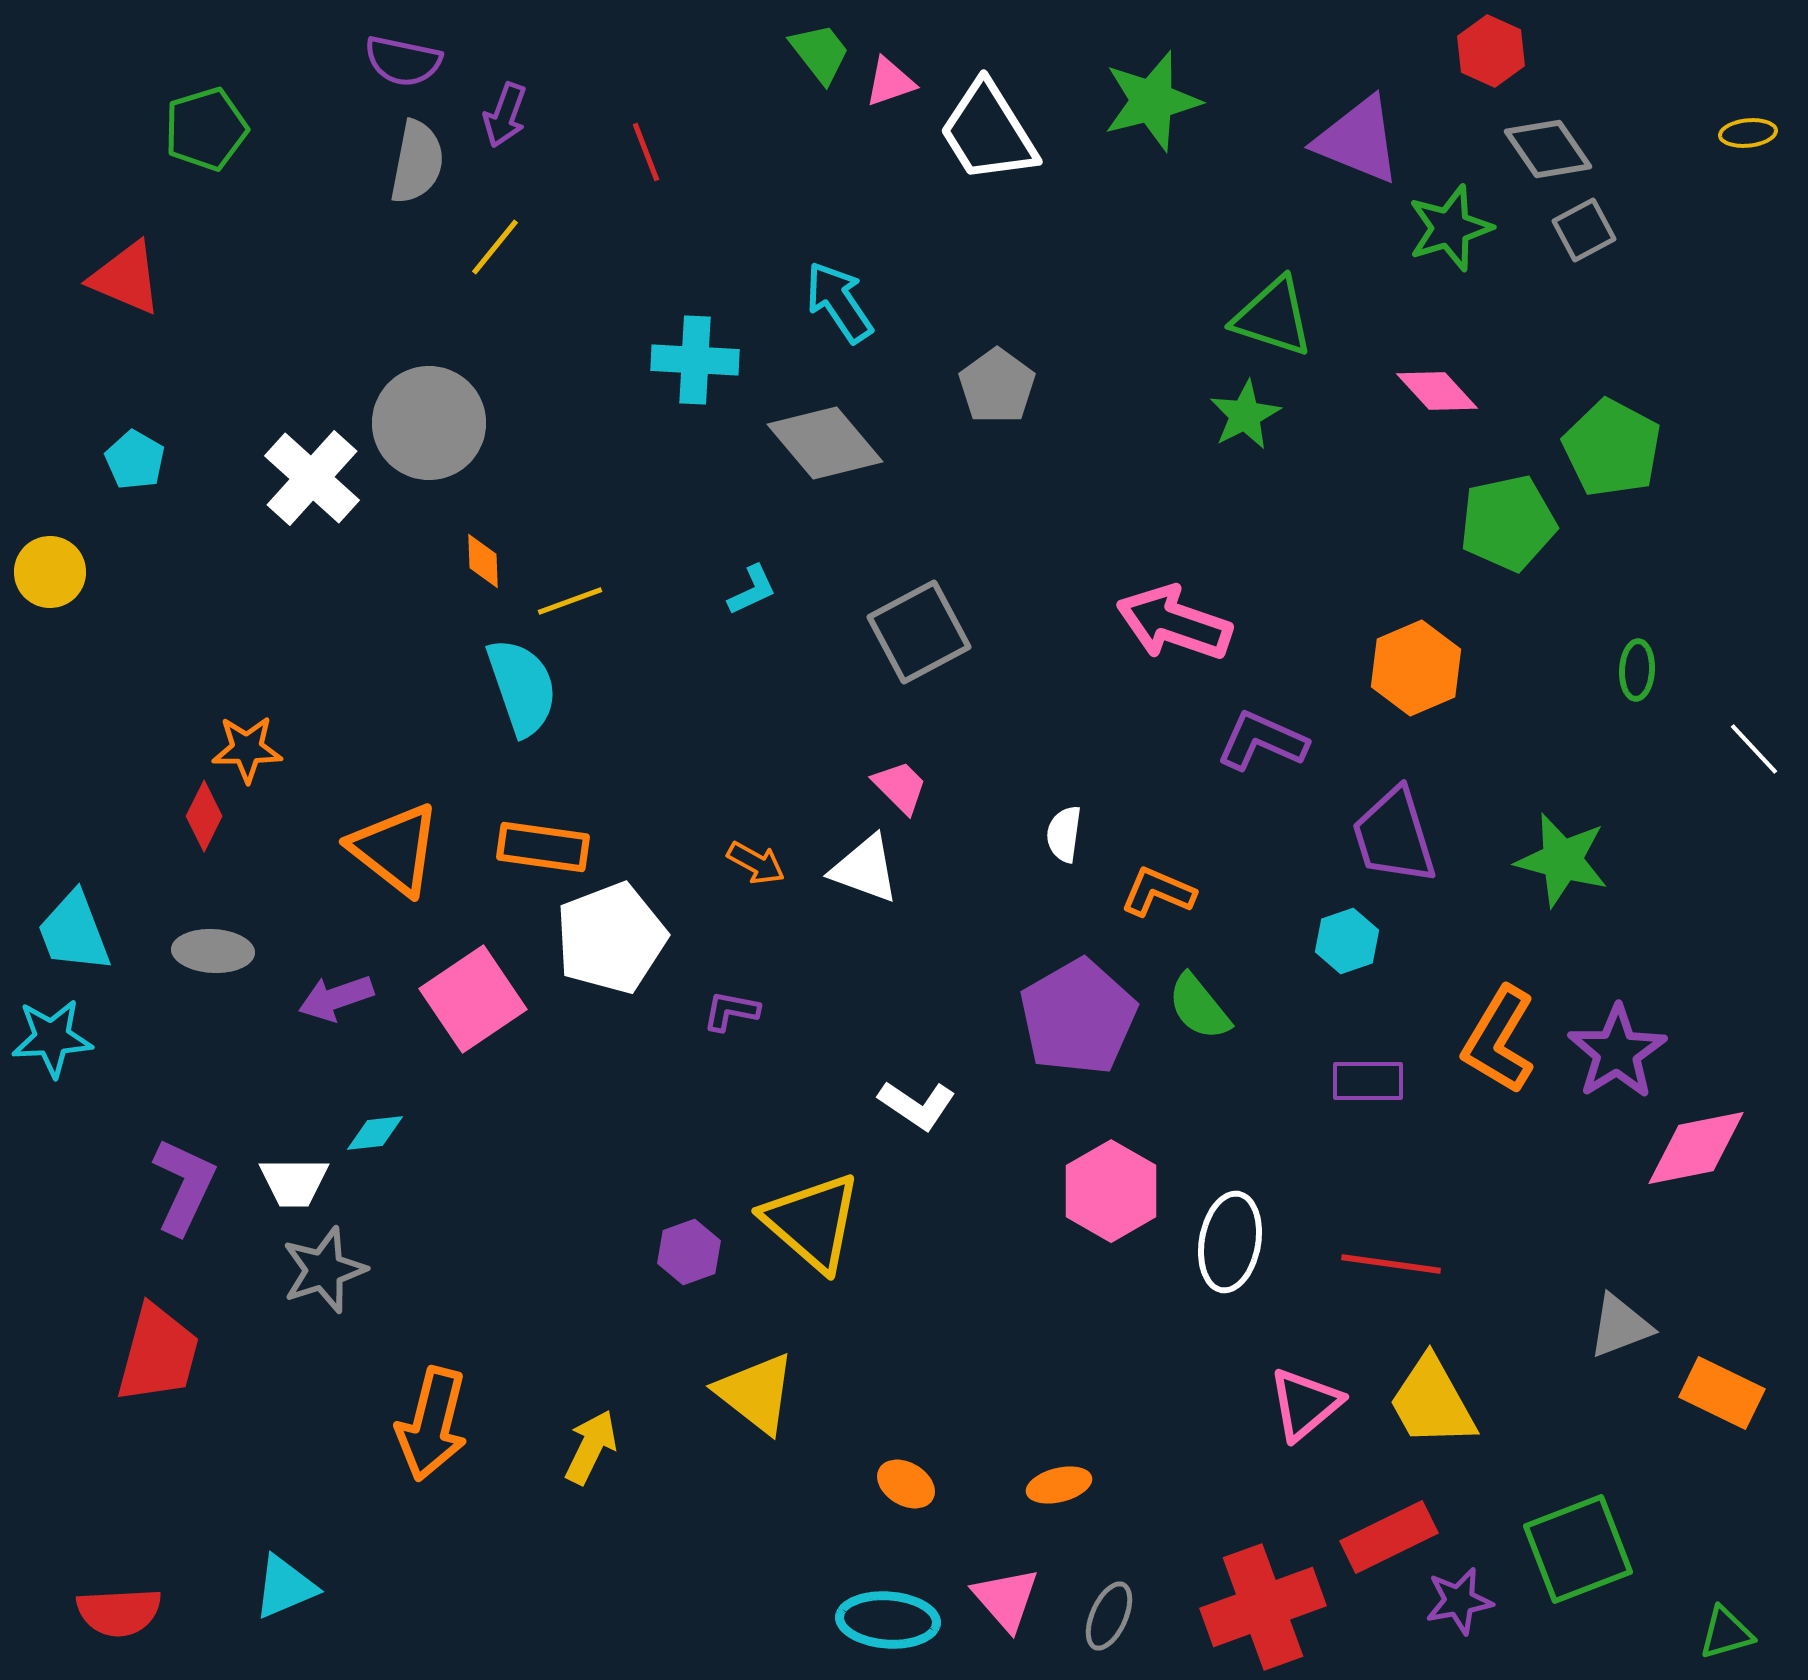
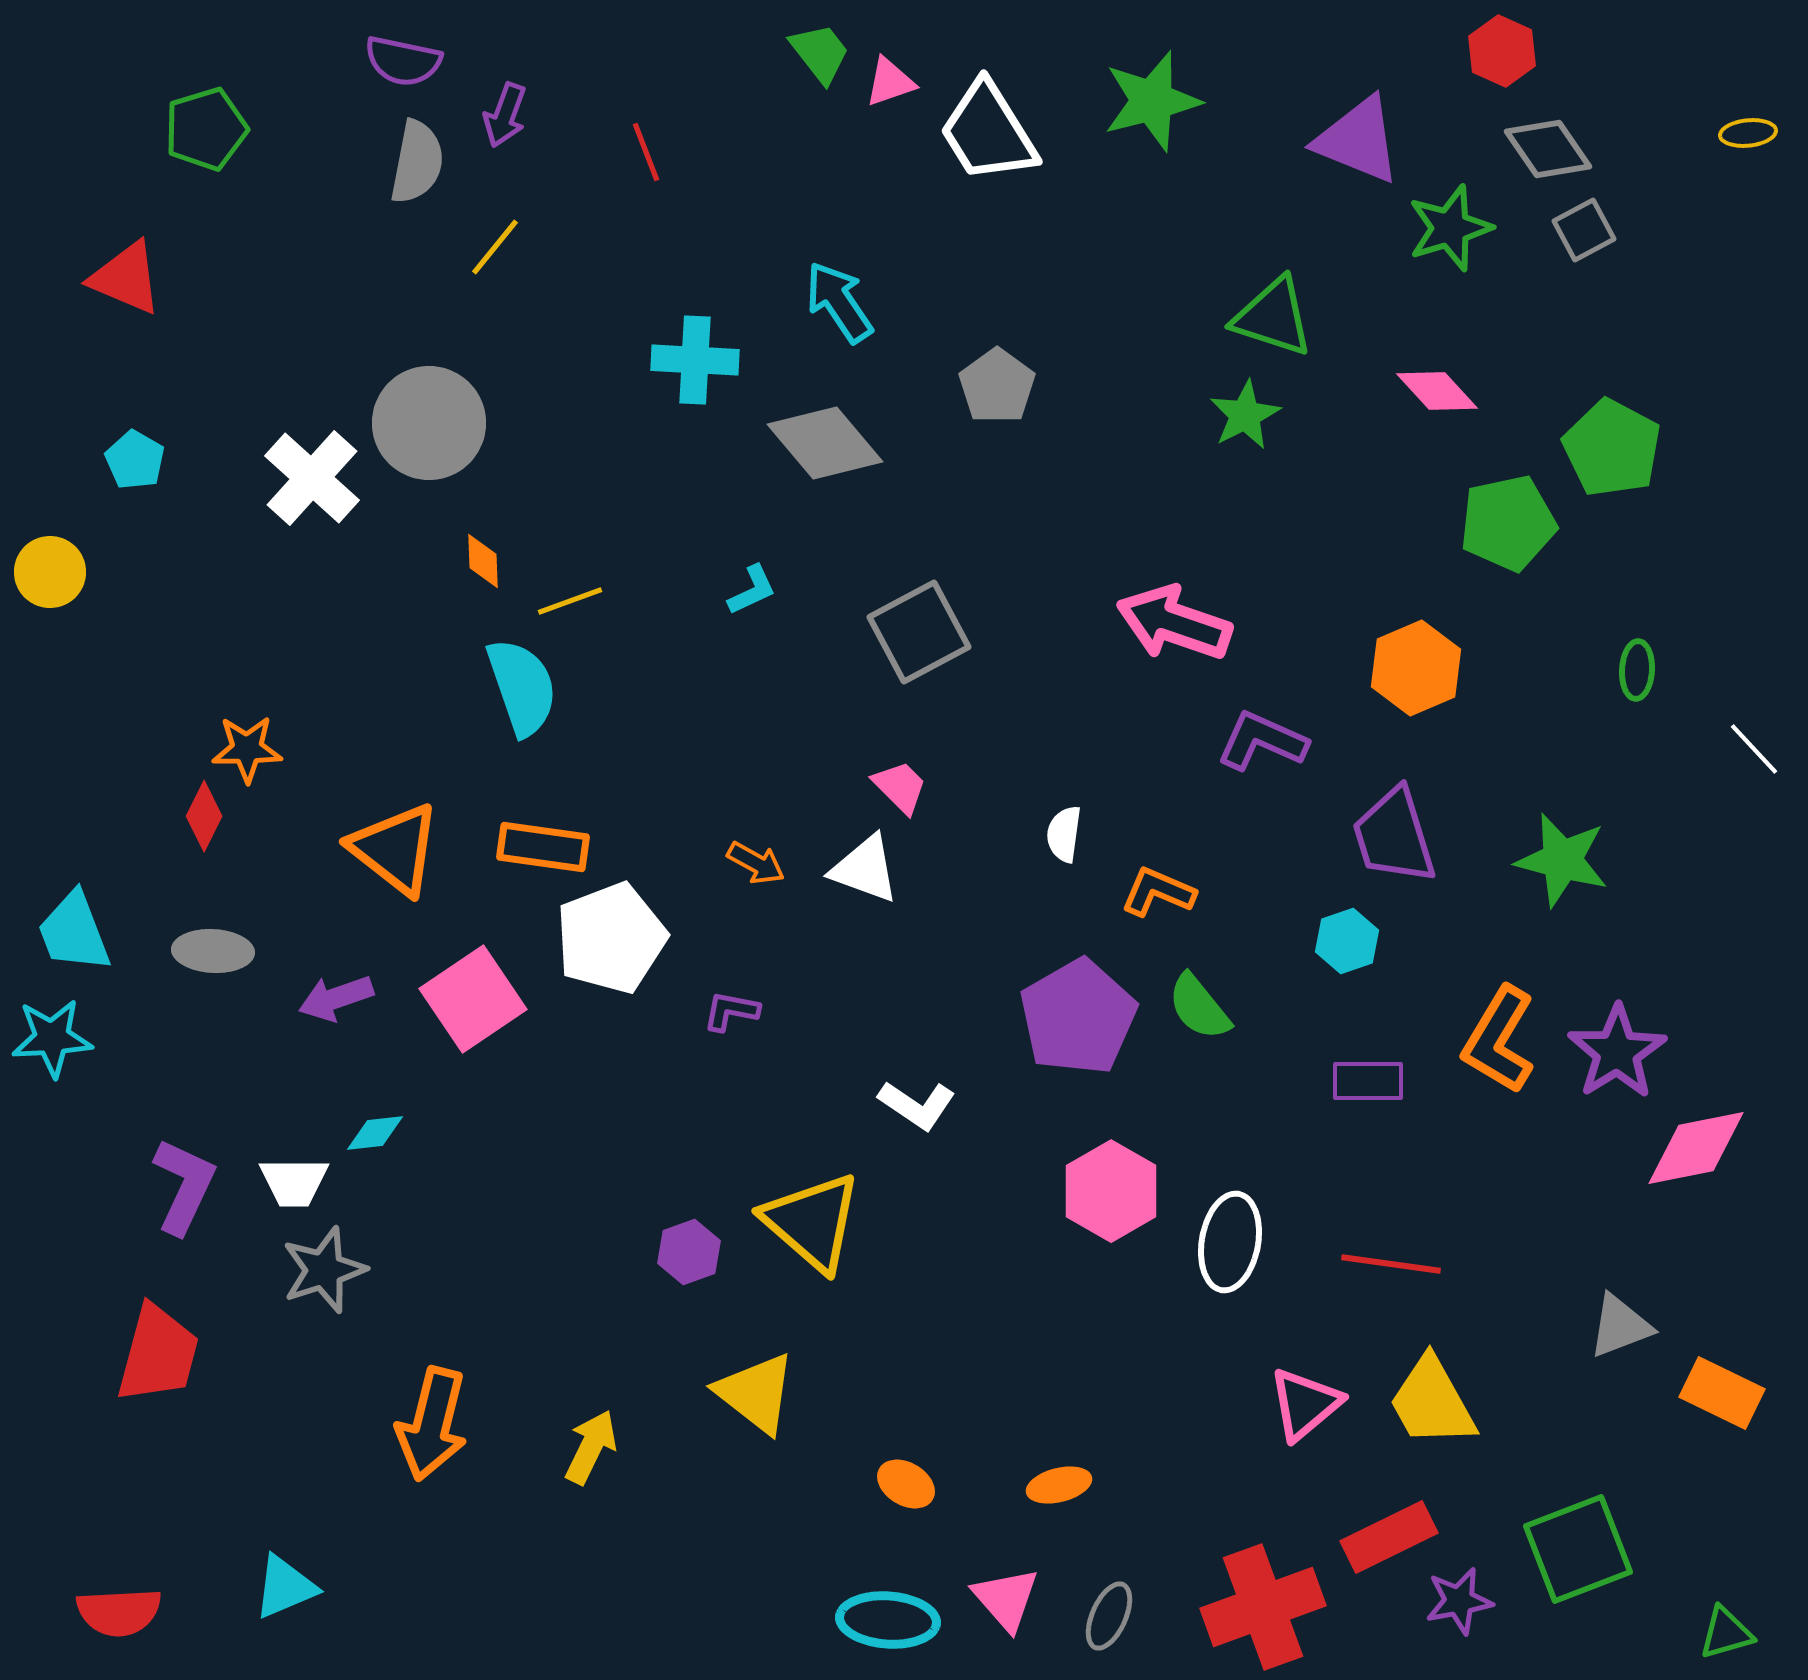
red hexagon at (1491, 51): moved 11 px right
